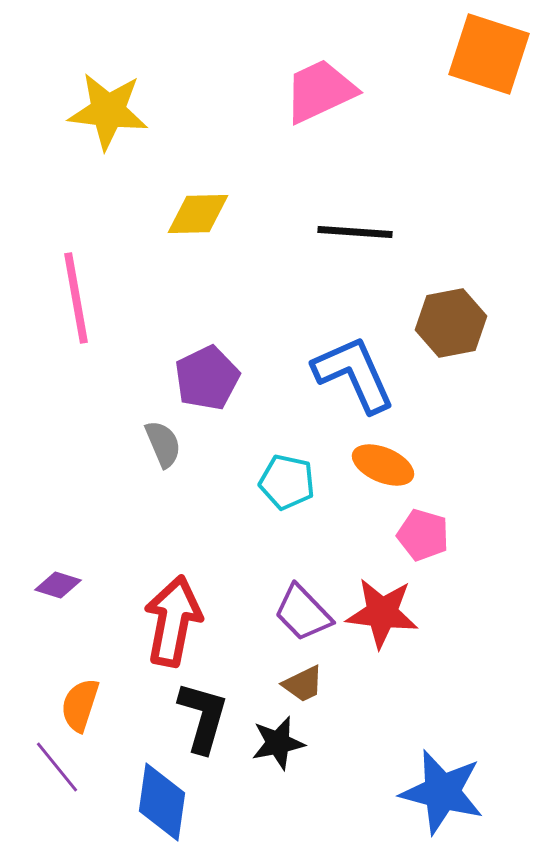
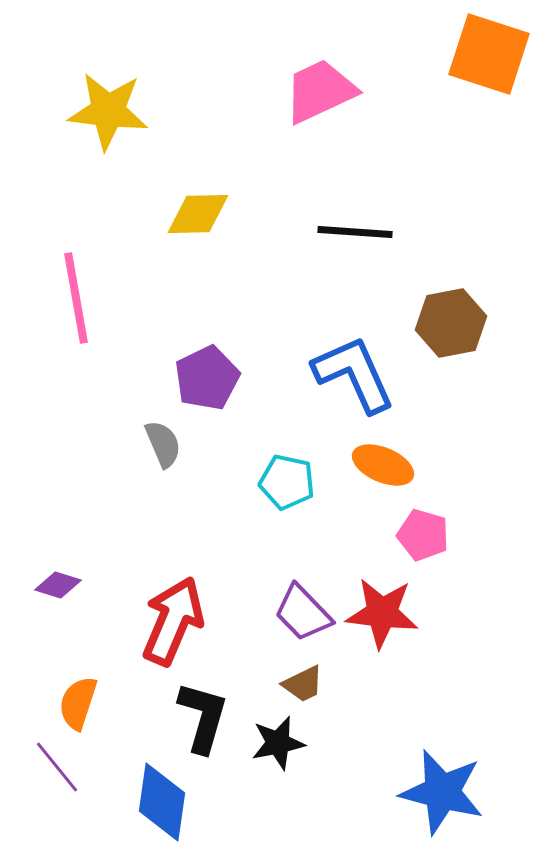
red arrow: rotated 12 degrees clockwise
orange semicircle: moved 2 px left, 2 px up
